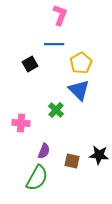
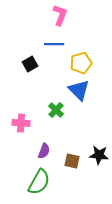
yellow pentagon: rotated 15 degrees clockwise
green semicircle: moved 2 px right, 4 px down
